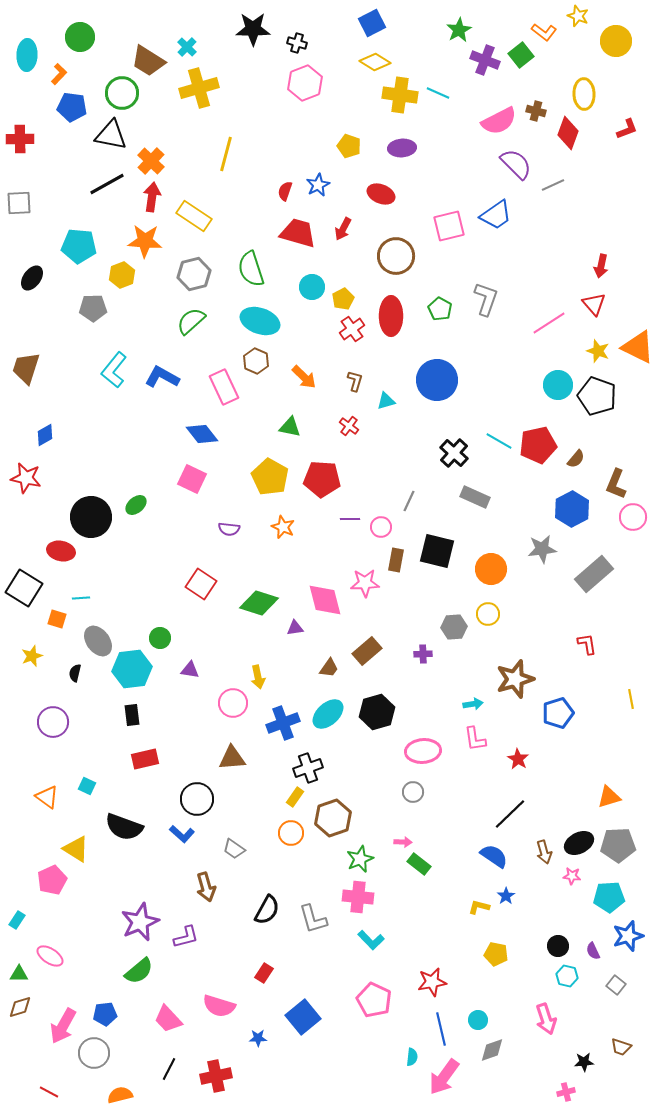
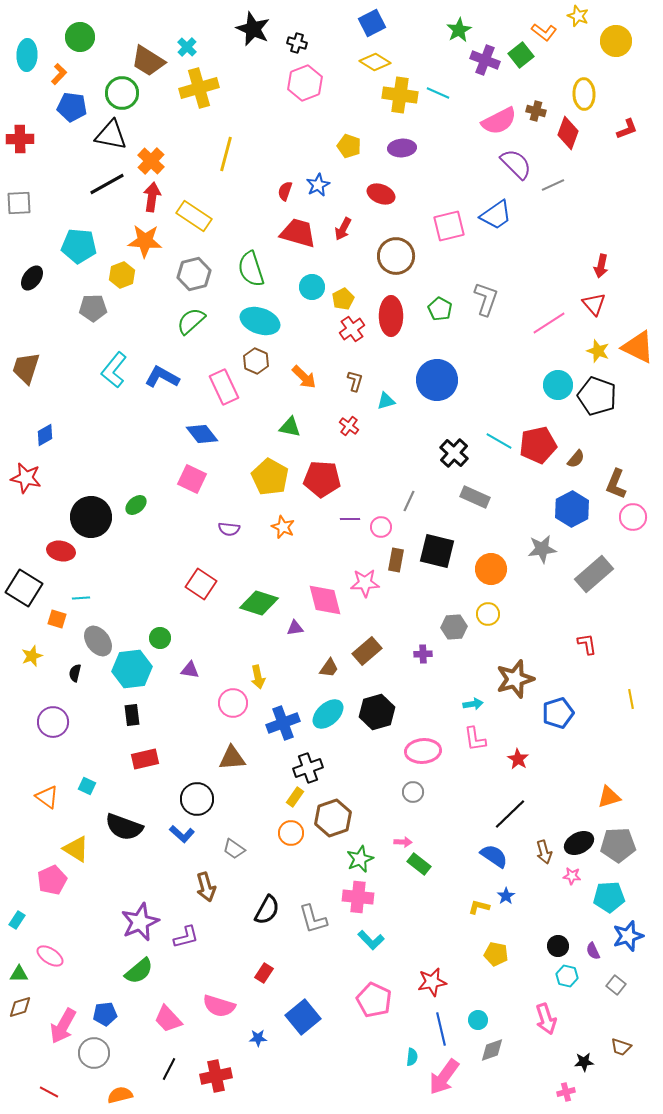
black star at (253, 29): rotated 24 degrees clockwise
